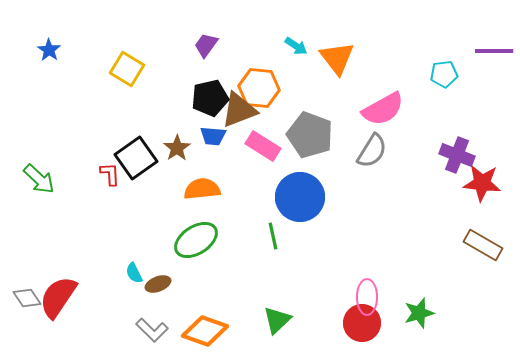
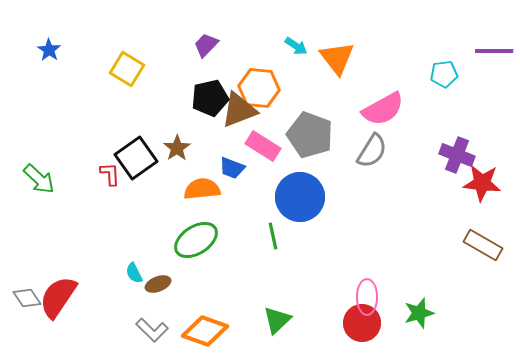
purple trapezoid: rotated 8 degrees clockwise
blue trapezoid: moved 19 px right, 32 px down; rotated 16 degrees clockwise
